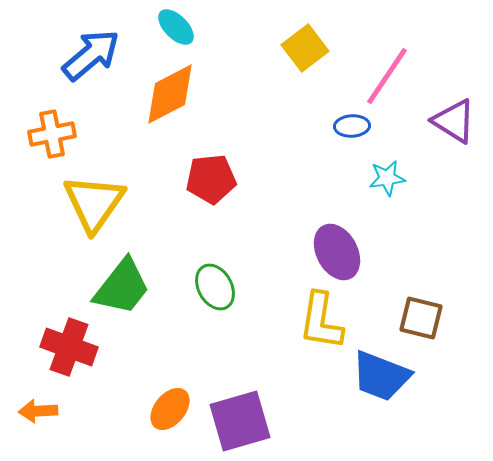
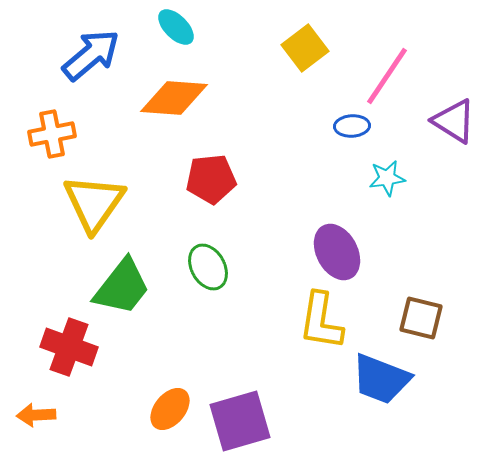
orange diamond: moved 4 px right, 4 px down; rotated 32 degrees clockwise
green ellipse: moved 7 px left, 20 px up
blue trapezoid: moved 3 px down
orange arrow: moved 2 px left, 4 px down
